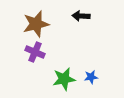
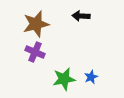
blue star: rotated 16 degrees counterclockwise
